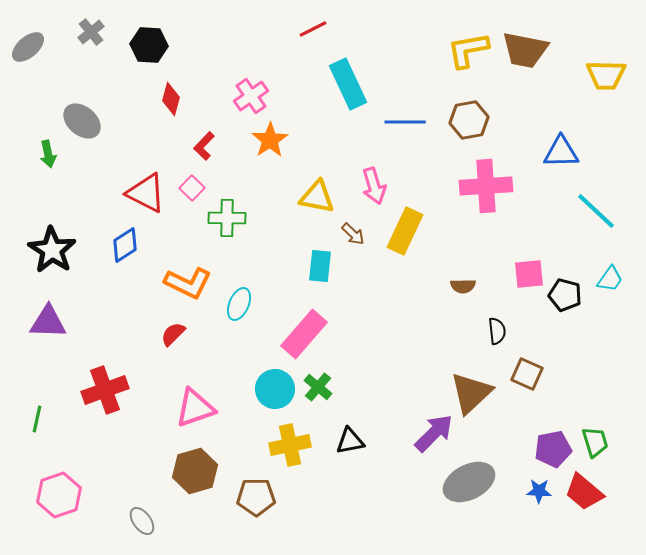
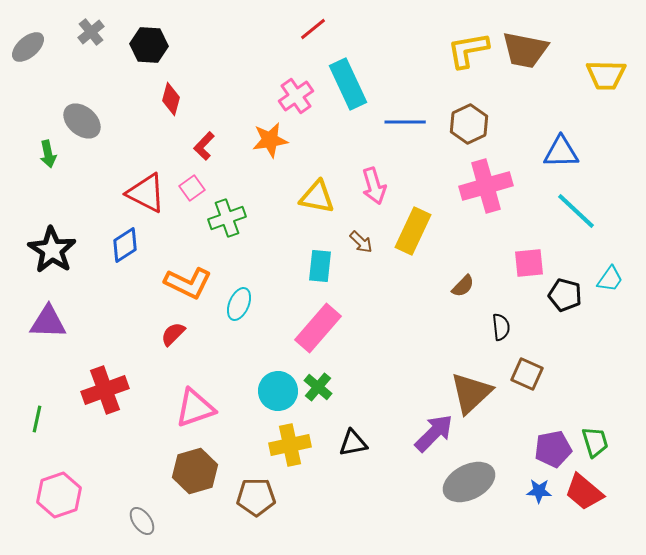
red line at (313, 29): rotated 12 degrees counterclockwise
pink cross at (251, 96): moved 45 px right
brown hexagon at (469, 120): moved 4 px down; rotated 15 degrees counterclockwise
orange star at (270, 140): rotated 24 degrees clockwise
pink cross at (486, 186): rotated 12 degrees counterclockwise
pink square at (192, 188): rotated 10 degrees clockwise
cyan line at (596, 211): moved 20 px left
green cross at (227, 218): rotated 21 degrees counterclockwise
yellow rectangle at (405, 231): moved 8 px right
brown arrow at (353, 234): moved 8 px right, 8 px down
pink square at (529, 274): moved 11 px up
brown semicircle at (463, 286): rotated 45 degrees counterclockwise
black semicircle at (497, 331): moved 4 px right, 4 px up
pink rectangle at (304, 334): moved 14 px right, 6 px up
cyan circle at (275, 389): moved 3 px right, 2 px down
black triangle at (350, 441): moved 3 px right, 2 px down
